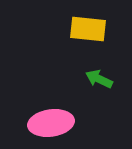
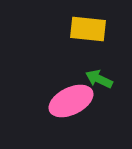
pink ellipse: moved 20 px right, 22 px up; rotated 18 degrees counterclockwise
